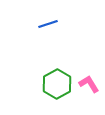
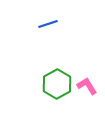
pink L-shape: moved 2 px left, 2 px down
